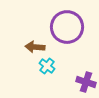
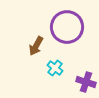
brown arrow: moved 1 px right, 1 px up; rotated 66 degrees counterclockwise
cyan cross: moved 8 px right, 2 px down
